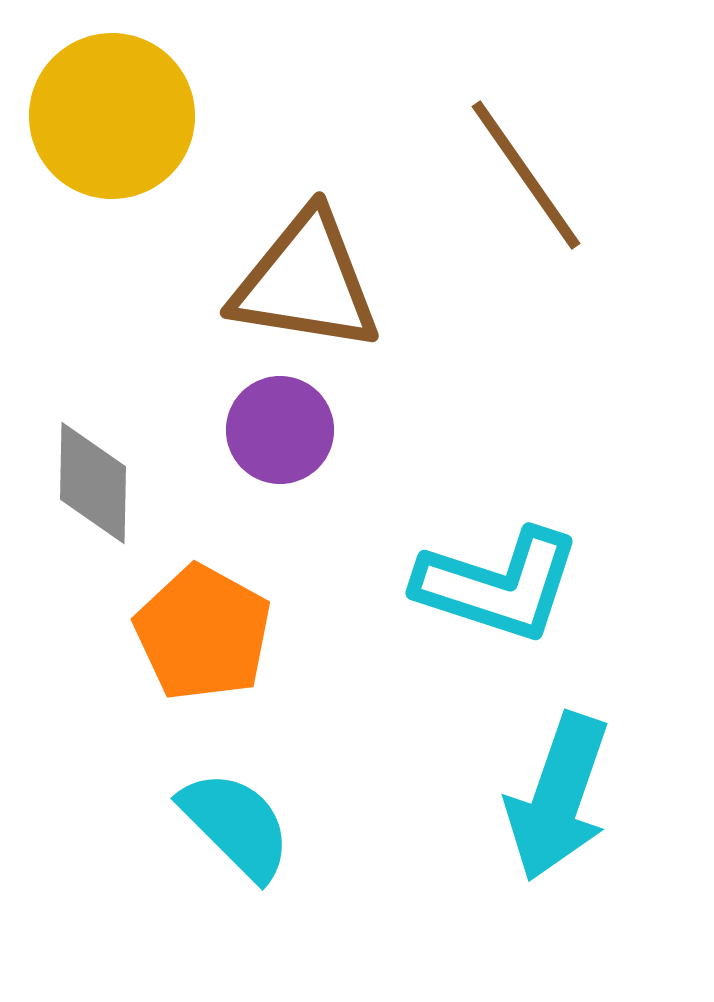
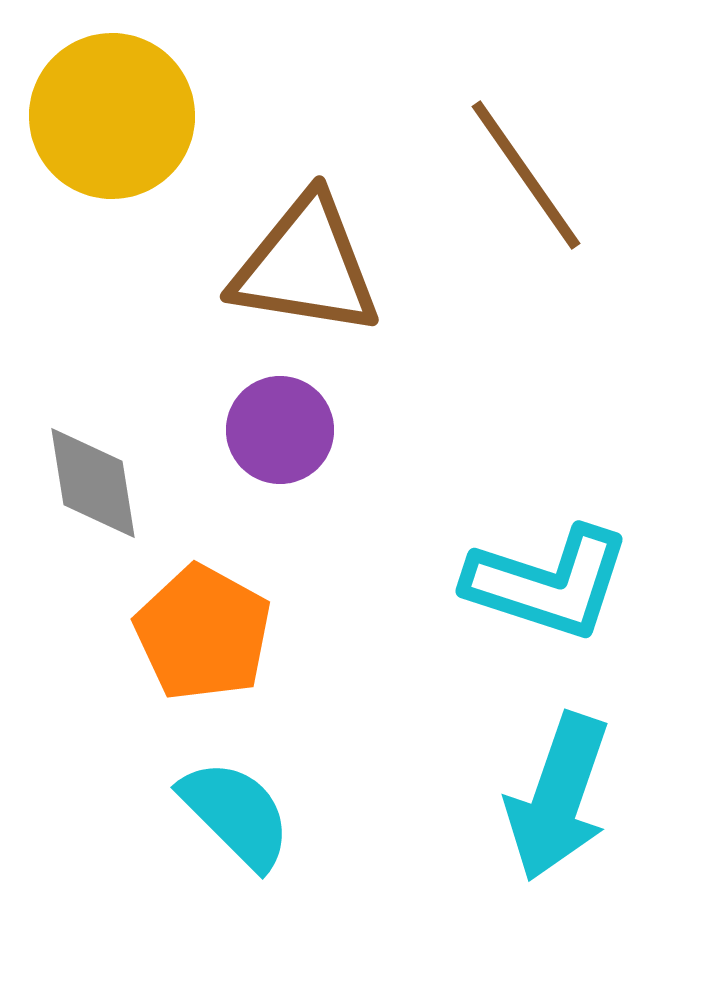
brown triangle: moved 16 px up
gray diamond: rotated 10 degrees counterclockwise
cyan L-shape: moved 50 px right, 2 px up
cyan semicircle: moved 11 px up
